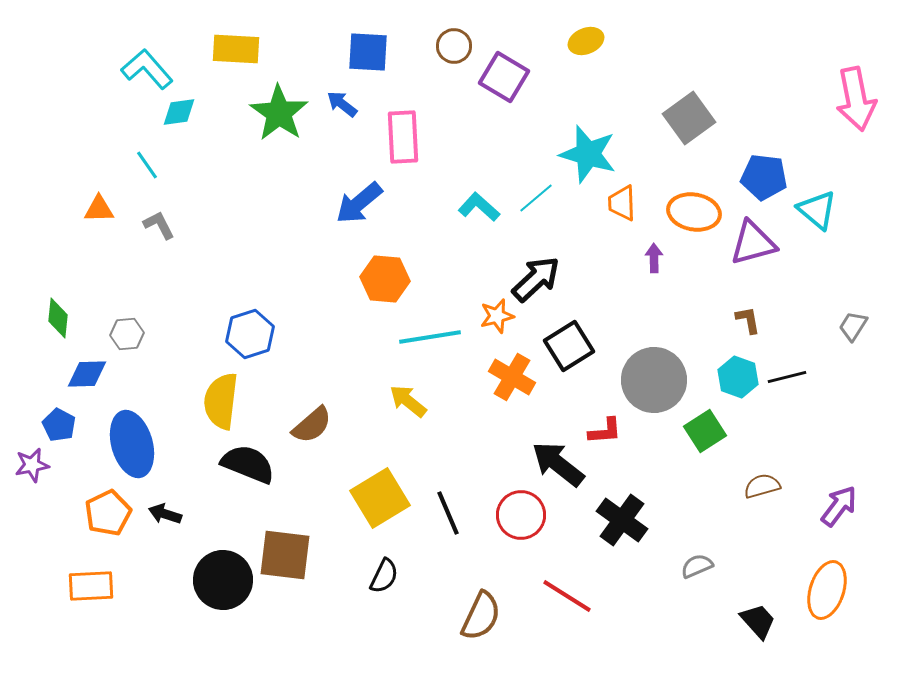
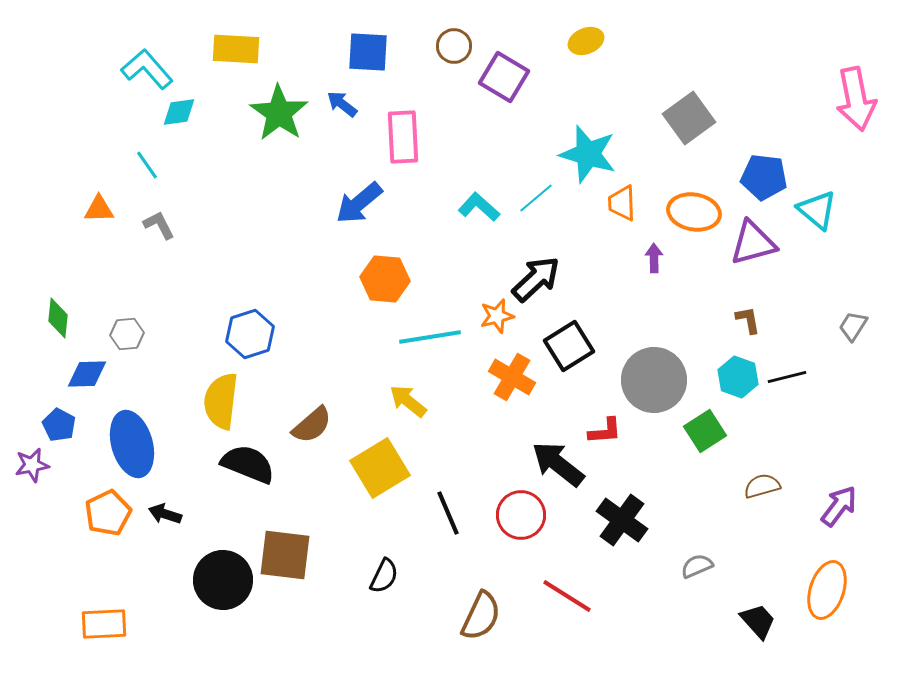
yellow square at (380, 498): moved 30 px up
orange rectangle at (91, 586): moved 13 px right, 38 px down
